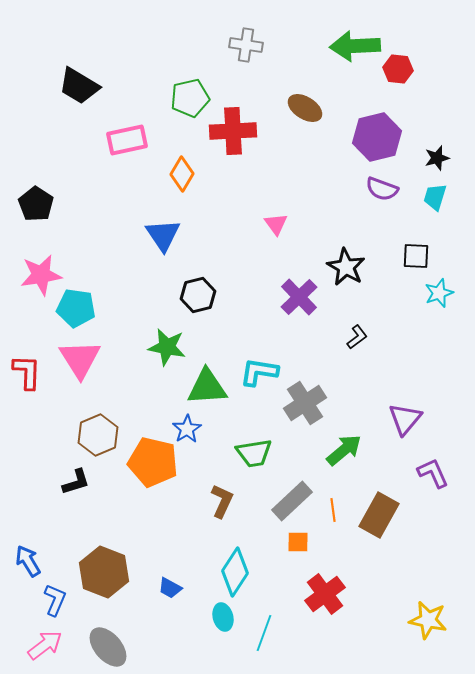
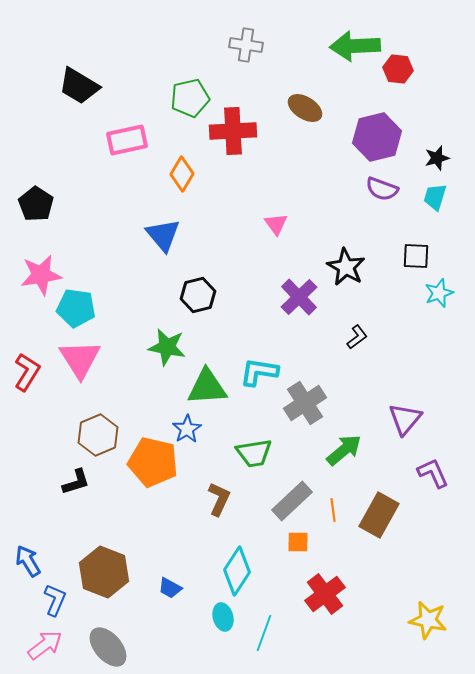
blue triangle at (163, 235): rotated 6 degrees counterclockwise
red L-shape at (27, 372): rotated 30 degrees clockwise
brown L-shape at (222, 501): moved 3 px left, 2 px up
cyan diamond at (235, 572): moved 2 px right, 1 px up
